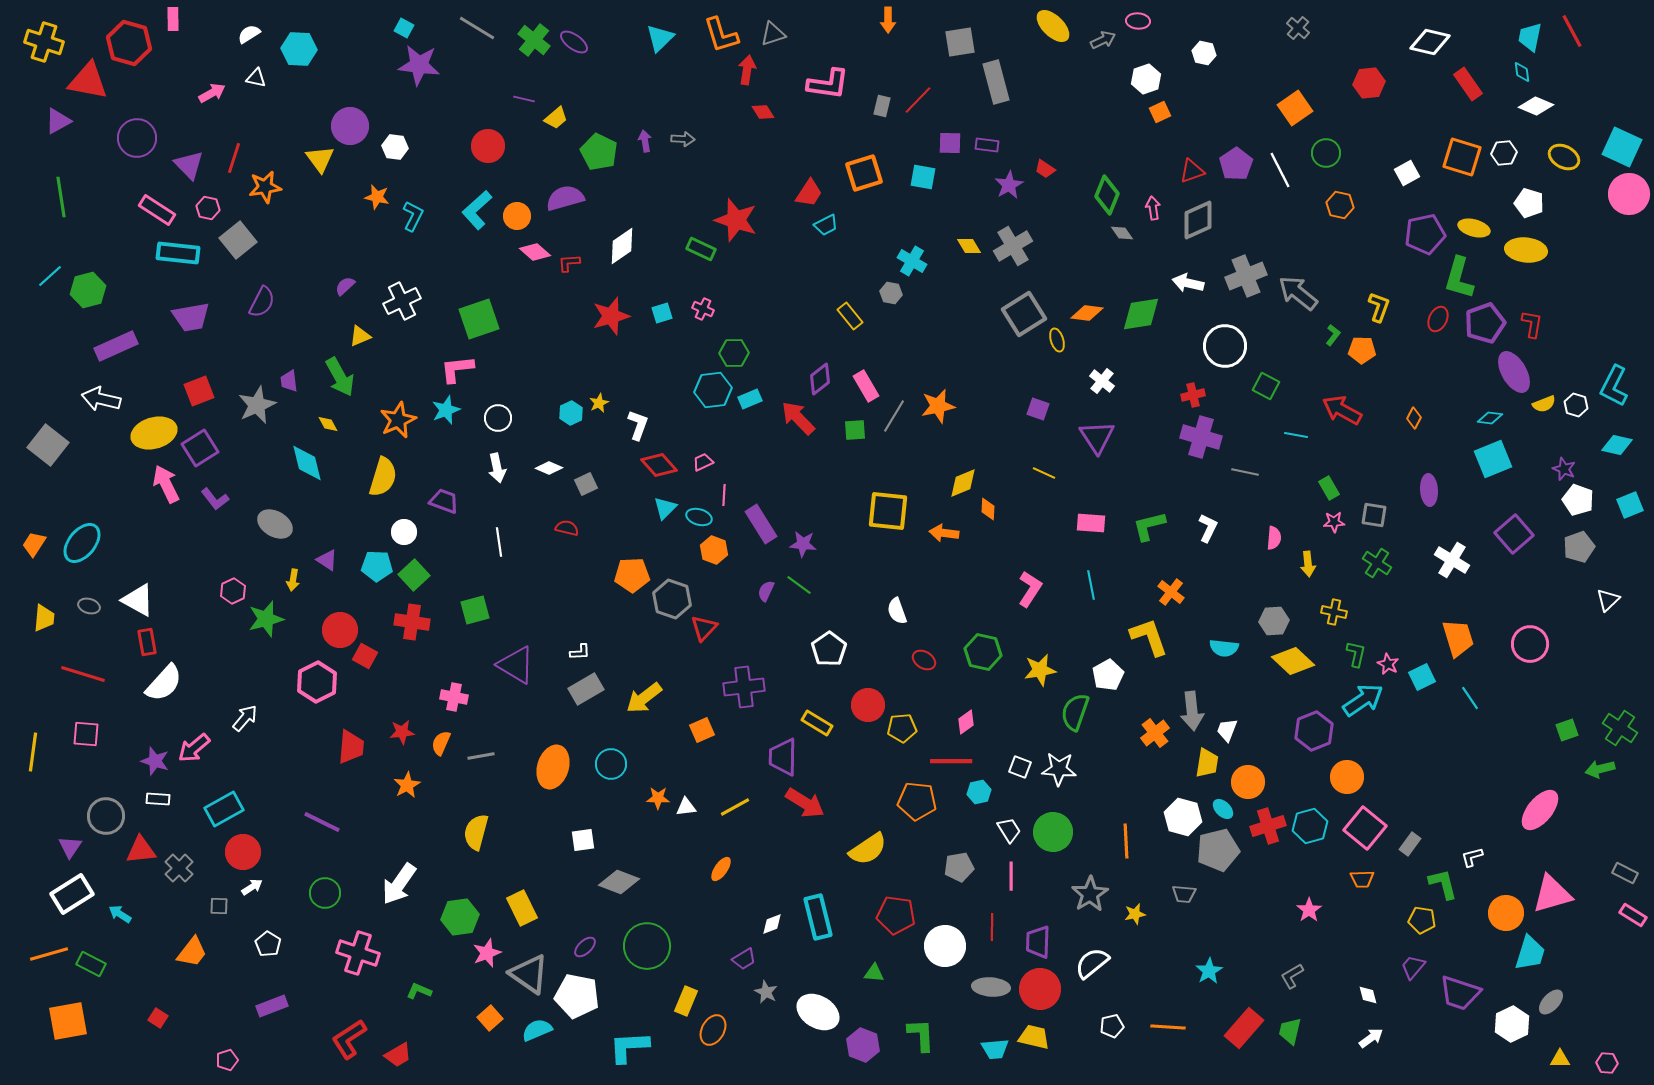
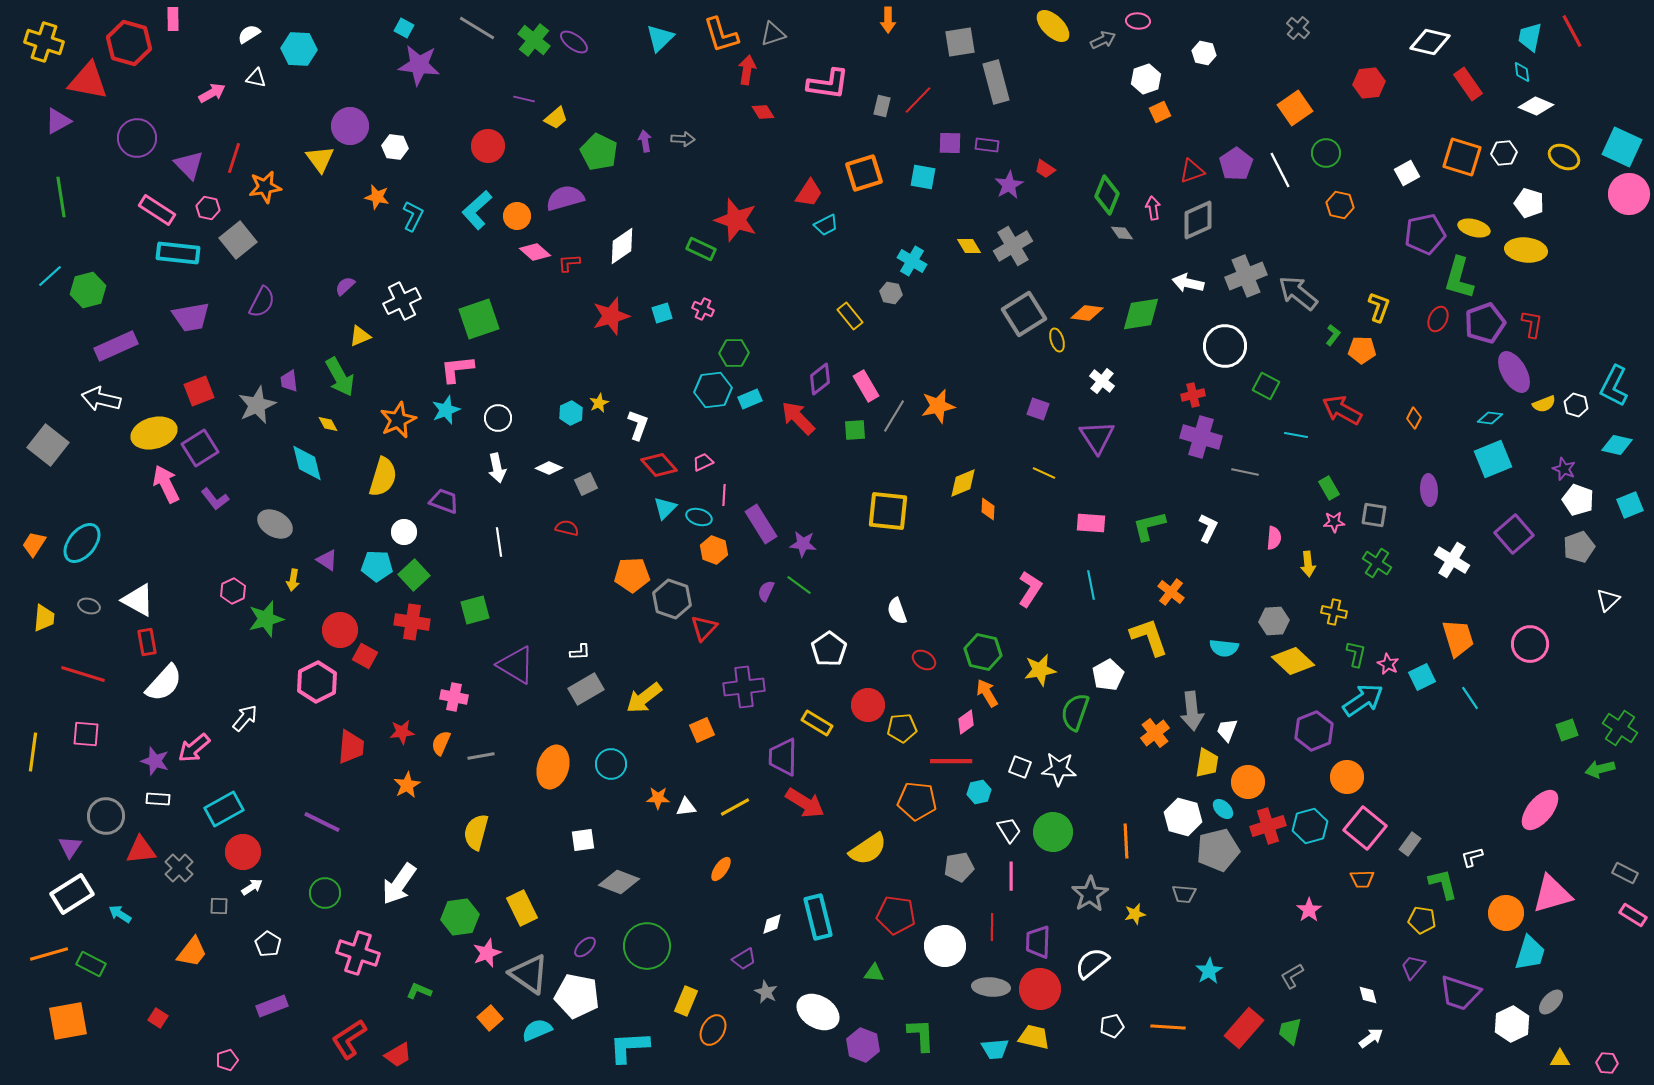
orange arrow at (944, 533): moved 43 px right, 160 px down; rotated 52 degrees clockwise
